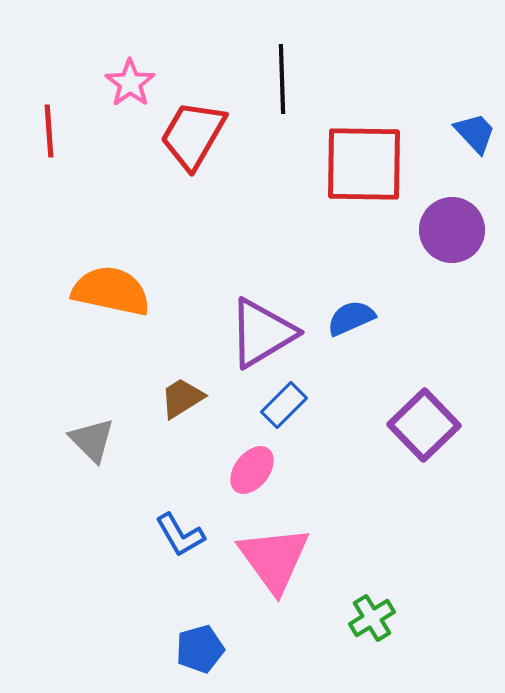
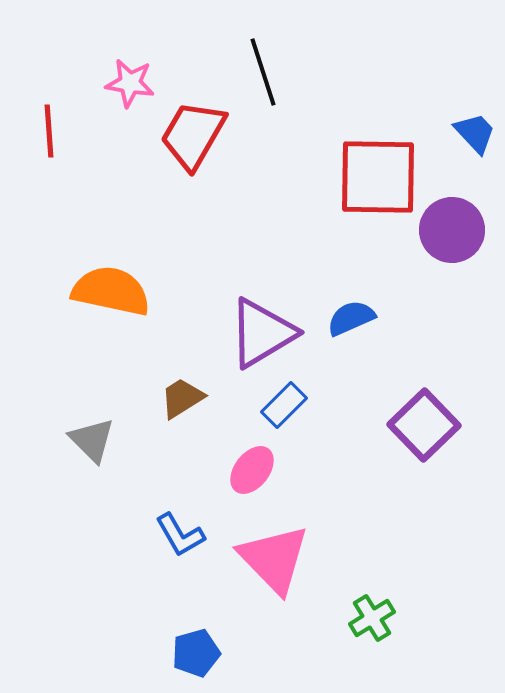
black line: moved 19 px left, 7 px up; rotated 16 degrees counterclockwise
pink star: rotated 27 degrees counterclockwise
red square: moved 14 px right, 13 px down
pink triangle: rotated 8 degrees counterclockwise
blue pentagon: moved 4 px left, 4 px down
